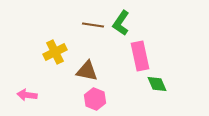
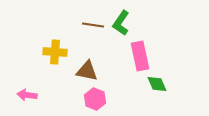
yellow cross: rotated 30 degrees clockwise
